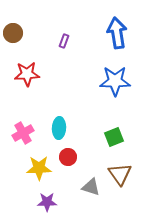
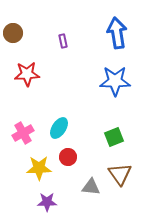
purple rectangle: moved 1 px left; rotated 32 degrees counterclockwise
cyan ellipse: rotated 30 degrees clockwise
gray triangle: rotated 12 degrees counterclockwise
